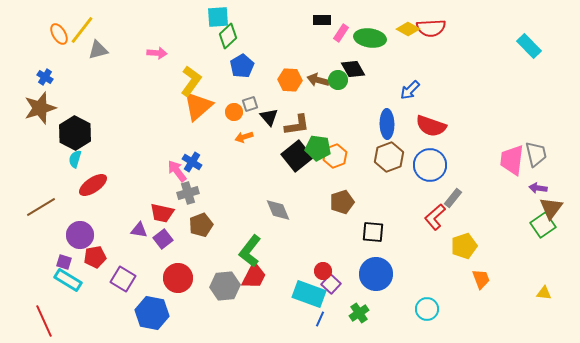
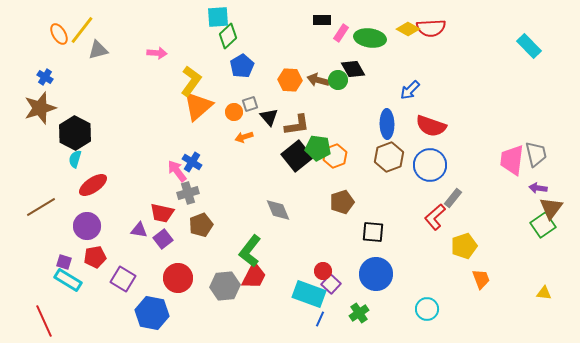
purple circle at (80, 235): moved 7 px right, 9 px up
